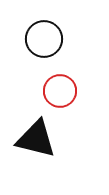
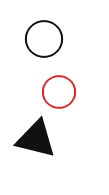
red circle: moved 1 px left, 1 px down
